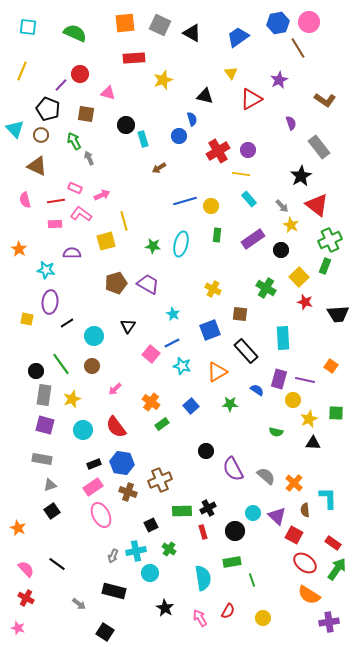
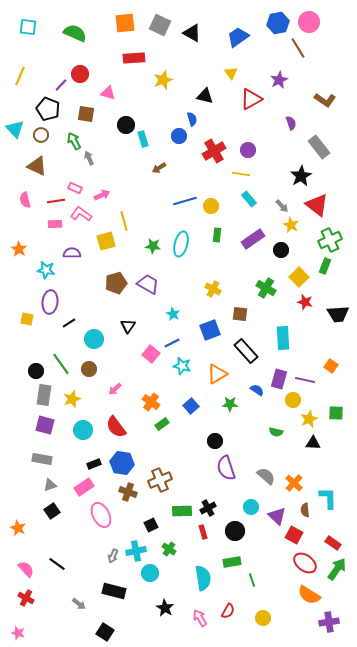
yellow line at (22, 71): moved 2 px left, 5 px down
red cross at (218, 151): moved 4 px left
black line at (67, 323): moved 2 px right
cyan circle at (94, 336): moved 3 px down
brown circle at (92, 366): moved 3 px left, 3 px down
orange triangle at (217, 372): moved 2 px down
black circle at (206, 451): moved 9 px right, 10 px up
purple semicircle at (233, 469): moved 7 px left, 1 px up; rotated 10 degrees clockwise
pink rectangle at (93, 487): moved 9 px left
cyan circle at (253, 513): moved 2 px left, 6 px up
pink star at (18, 628): moved 5 px down
